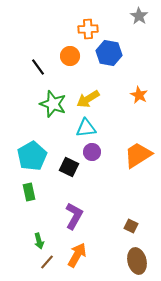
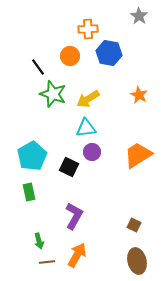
green star: moved 10 px up
brown square: moved 3 px right, 1 px up
brown line: rotated 42 degrees clockwise
